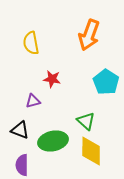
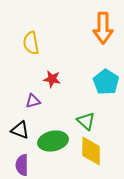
orange arrow: moved 14 px right, 7 px up; rotated 20 degrees counterclockwise
